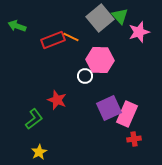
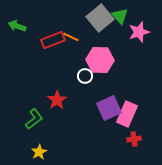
red star: rotated 18 degrees clockwise
